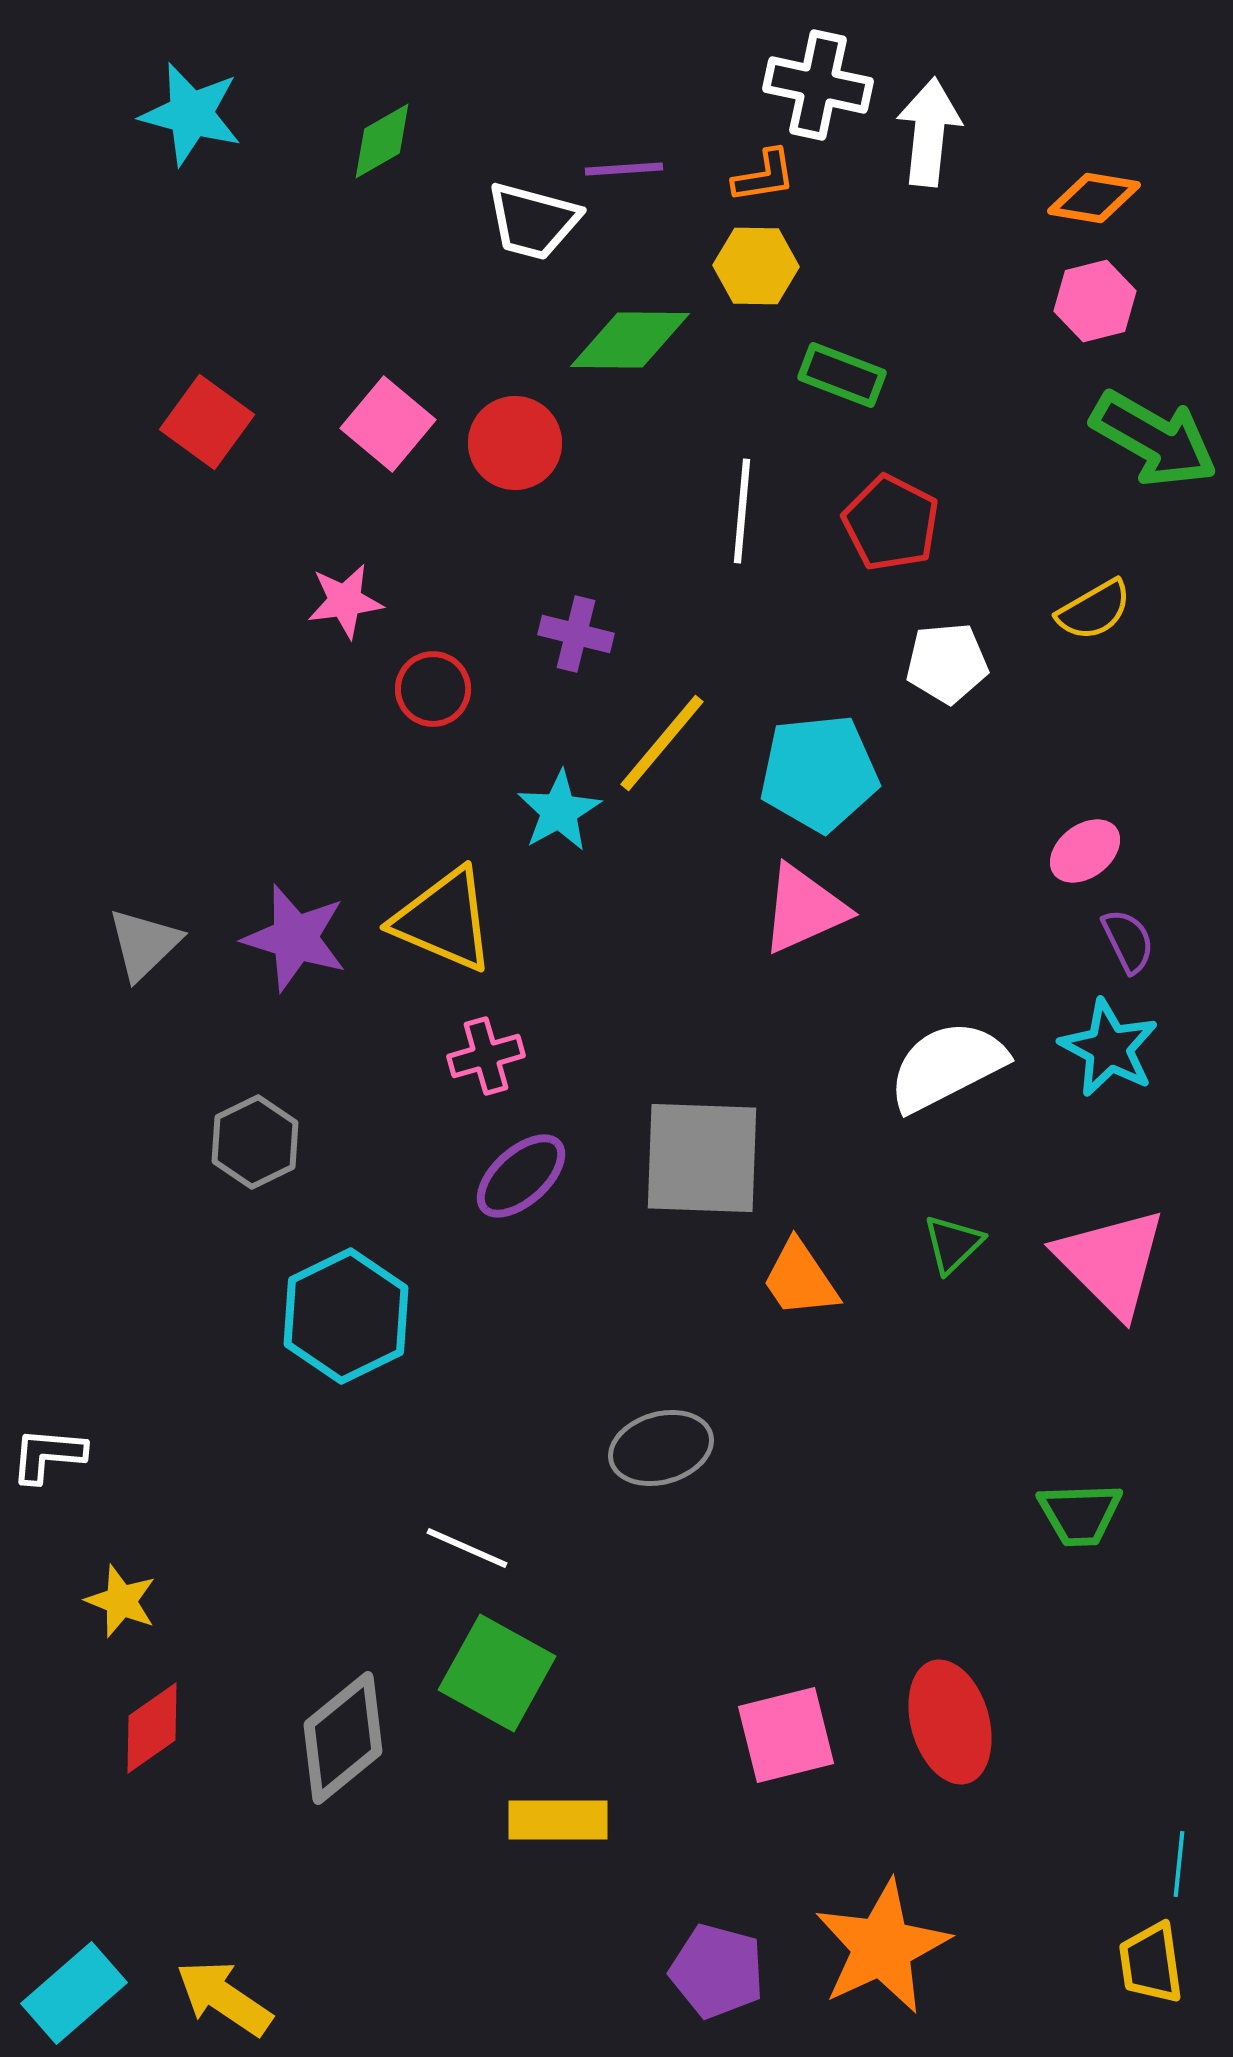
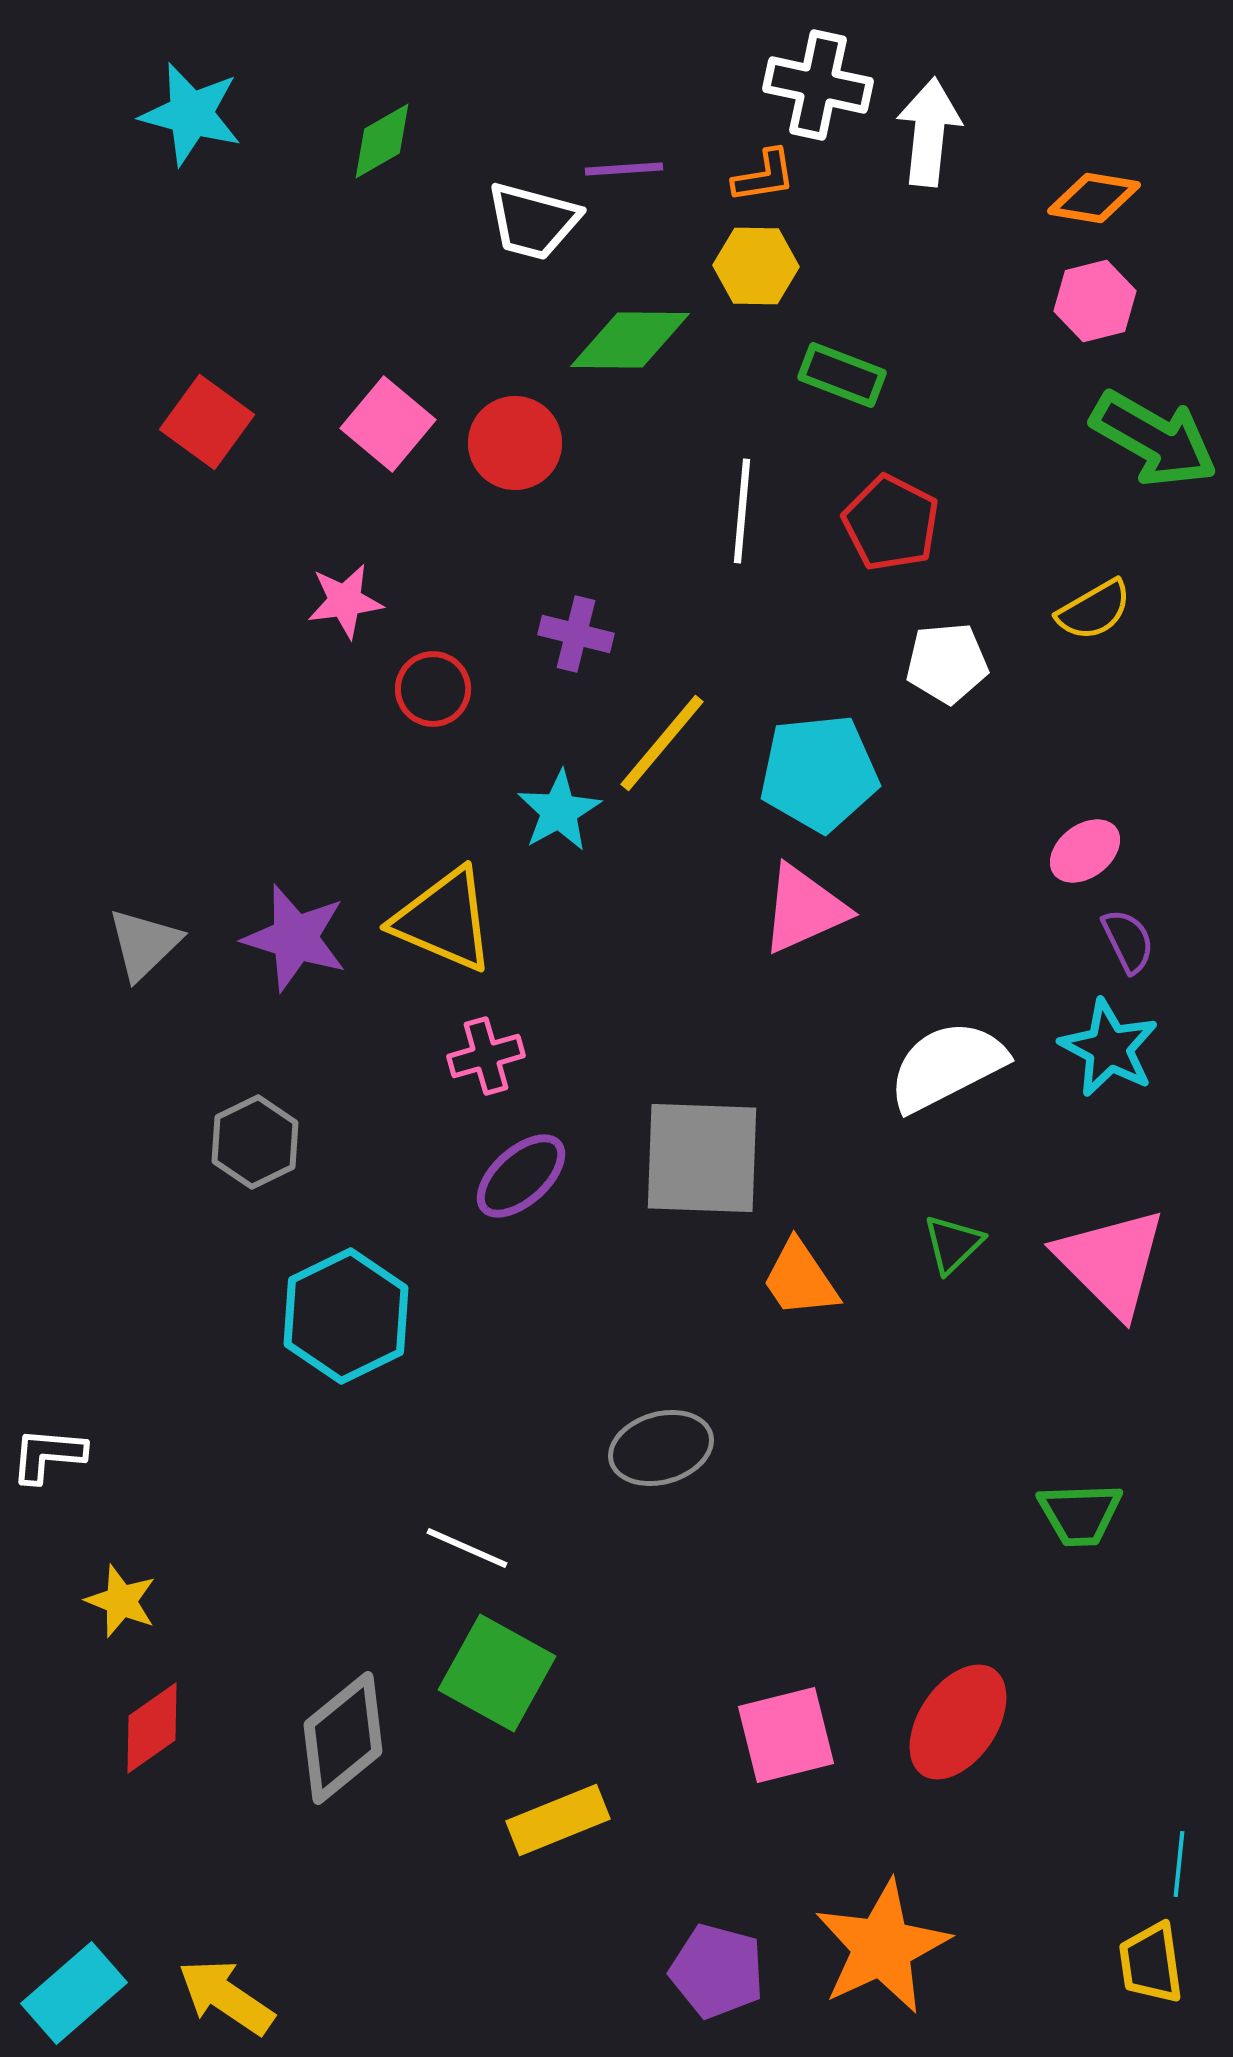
red ellipse at (950, 1722): moved 8 px right; rotated 50 degrees clockwise
yellow rectangle at (558, 1820): rotated 22 degrees counterclockwise
yellow arrow at (224, 1998): moved 2 px right, 1 px up
